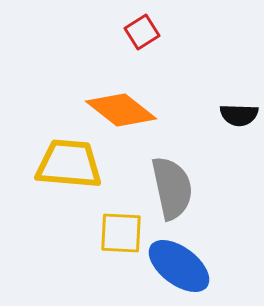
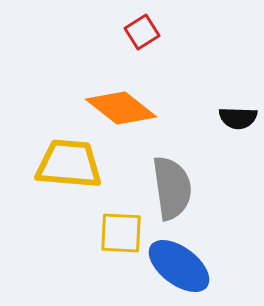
orange diamond: moved 2 px up
black semicircle: moved 1 px left, 3 px down
gray semicircle: rotated 4 degrees clockwise
